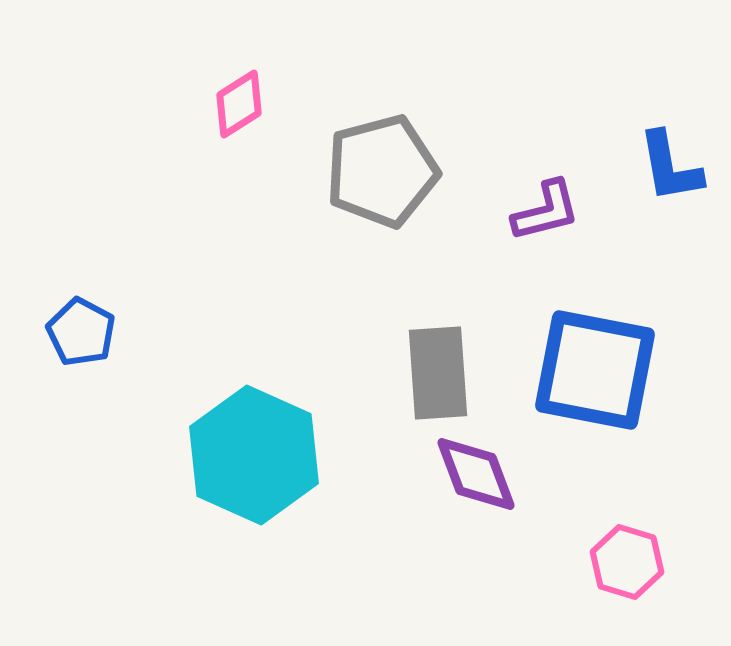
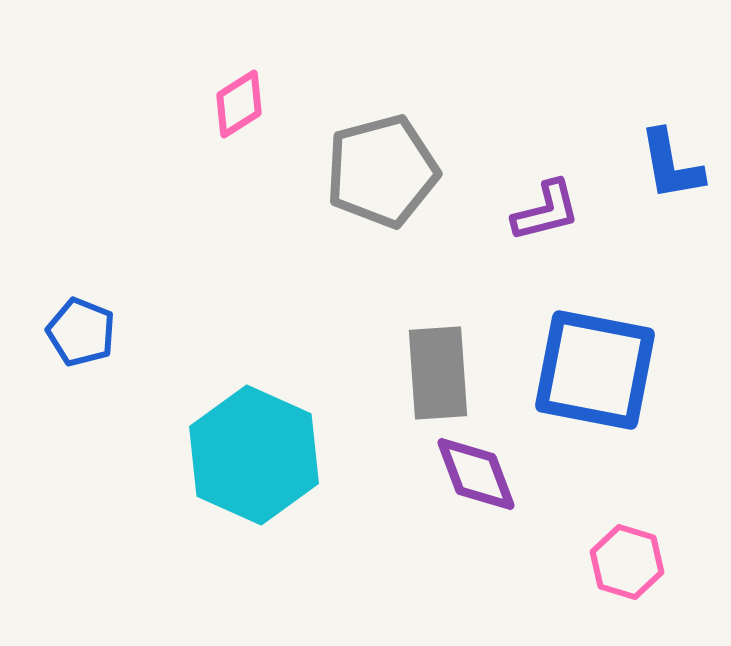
blue L-shape: moved 1 px right, 2 px up
blue pentagon: rotated 6 degrees counterclockwise
